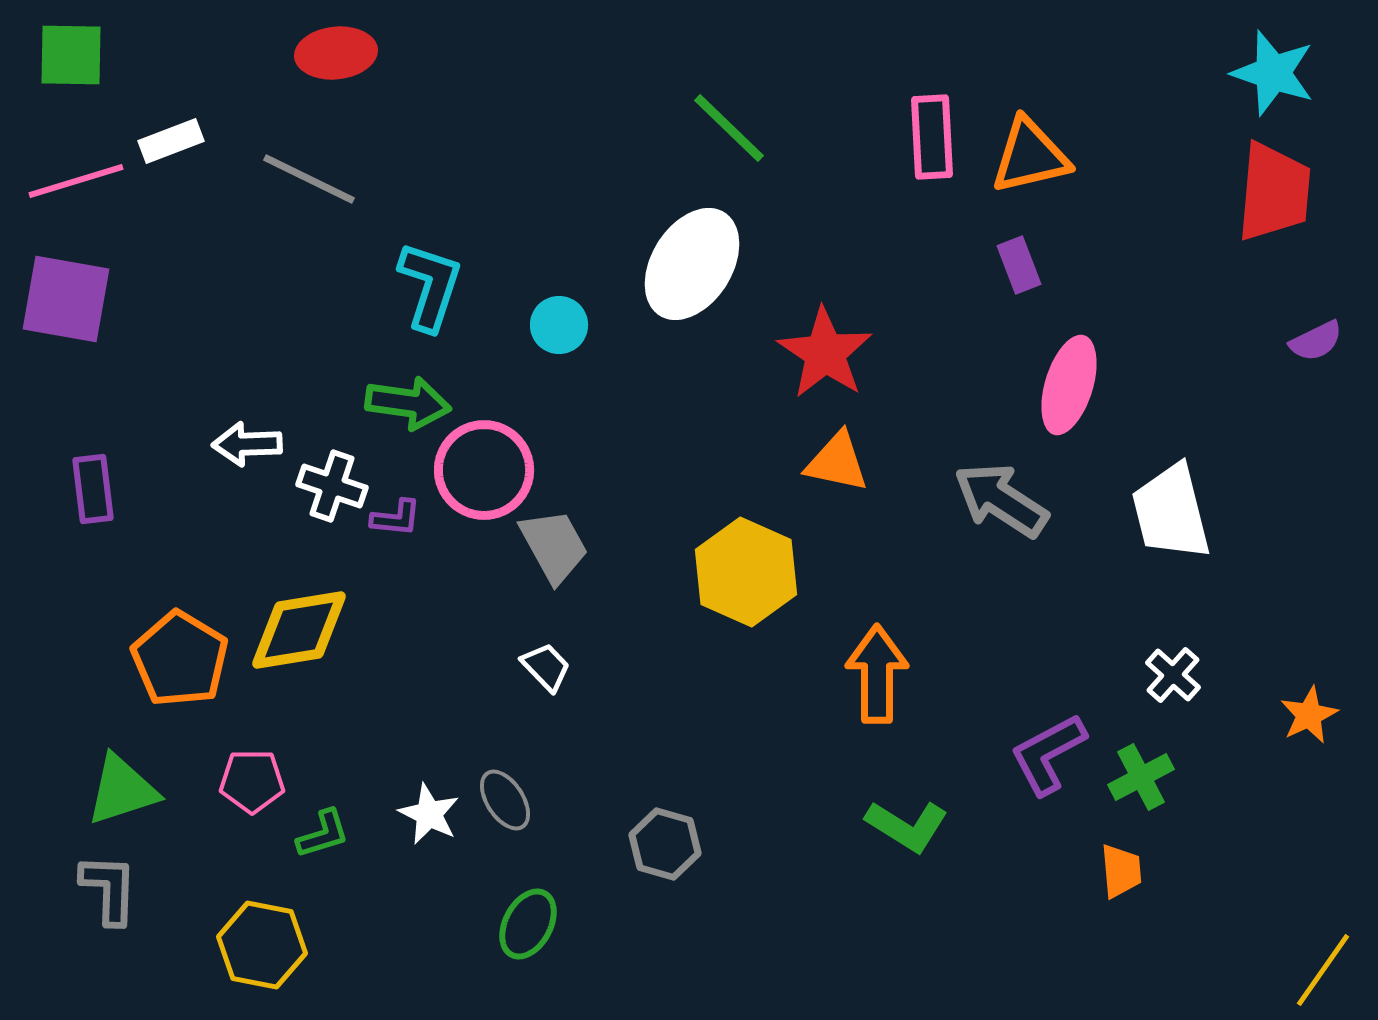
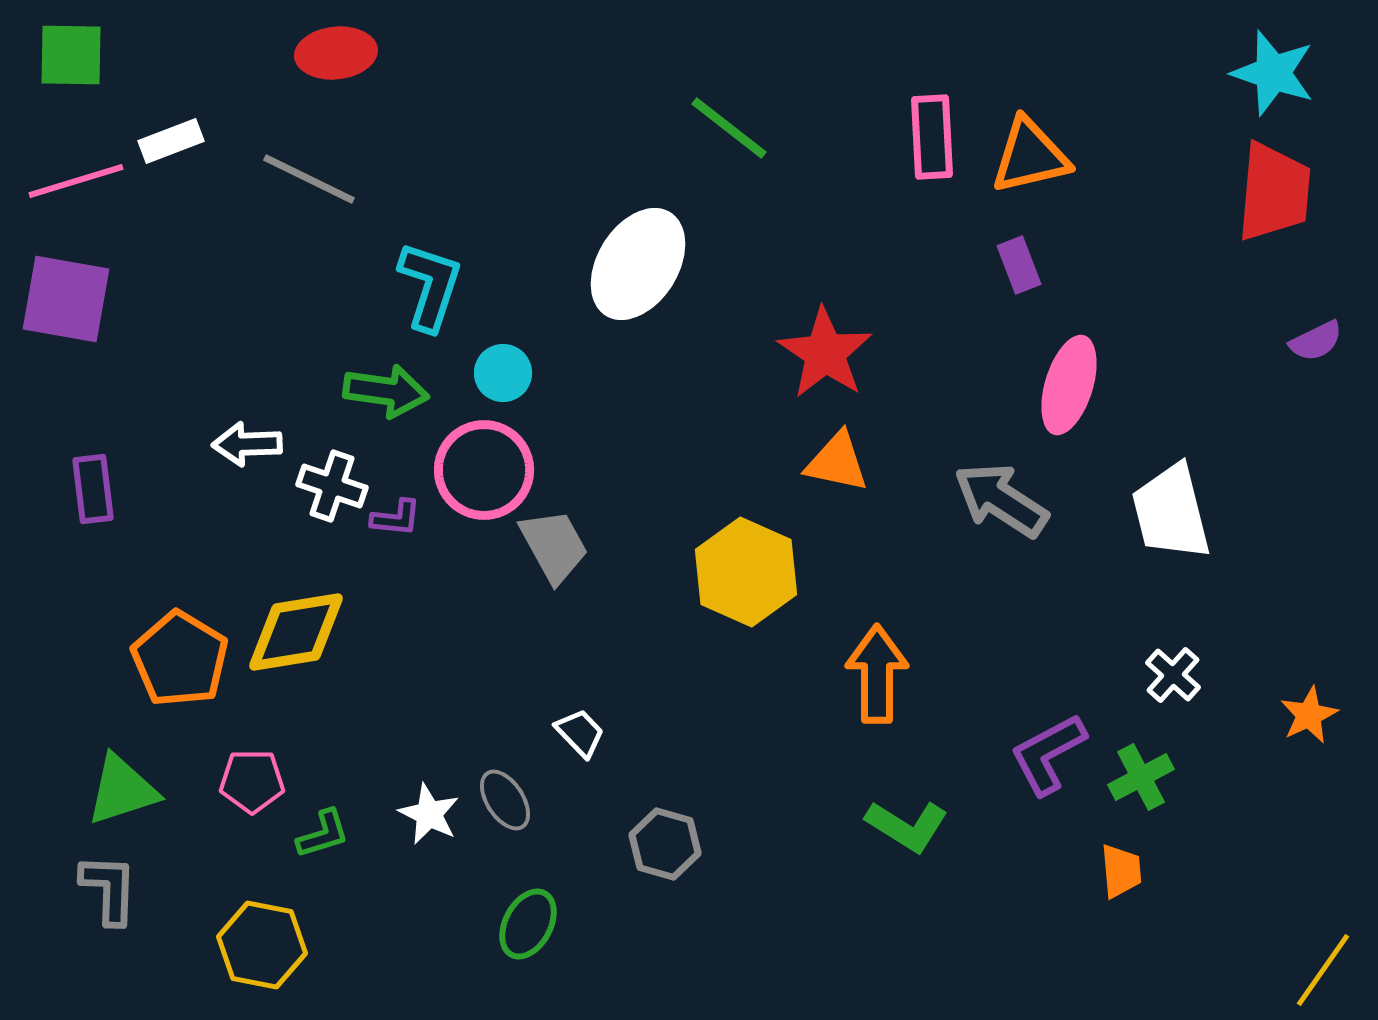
green line at (729, 128): rotated 6 degrees counterclockwise
white ellipse at (692, 264): moved 54 px left
cyan circle at (559, 325): moved 56 px left, 48 px down
green arrow at (408, 403): moved 22 px left, 12 px up
yellow diamond at (299, 630): moved 3 px left, 2 px down
white trapezoid at (546, 667): moved 34 px right, 66 px down
